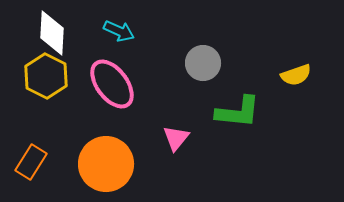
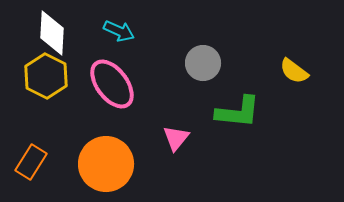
yellow semicircle: moved 2 px left, 4 px up; rotated 56 degrees clockwise
